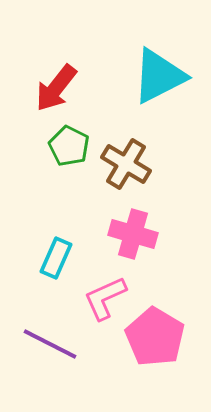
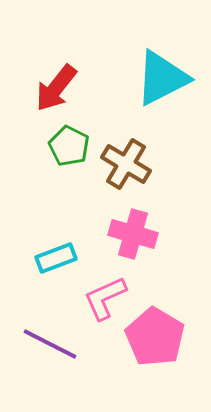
cyan triangle: moved 3 px right, 2 px down
cyan rectangle: rotated 45 degrees clockwise
